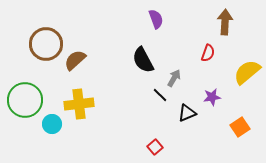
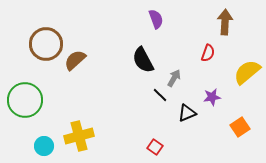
yellow cross: moved 32 px down; rotated 8 degrees counterclockwise
cyan circle: moved 8 px left, 22 px down
red square: rotated 14 degrees counterclockwise
